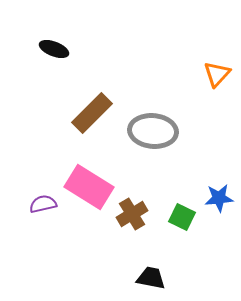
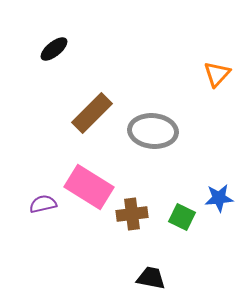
black ellipse: rotated 60 degrees counterclockwise
brown cross: rotated 24 degrees clockwise
